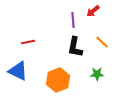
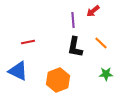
orange line: moved 1 px left, 1 px down
green star: moved 9 px right
